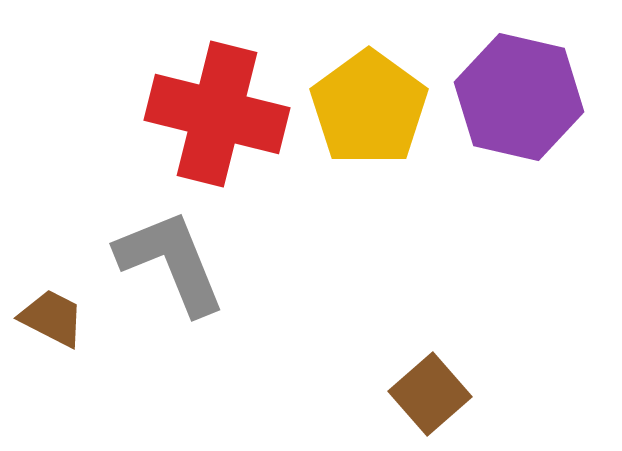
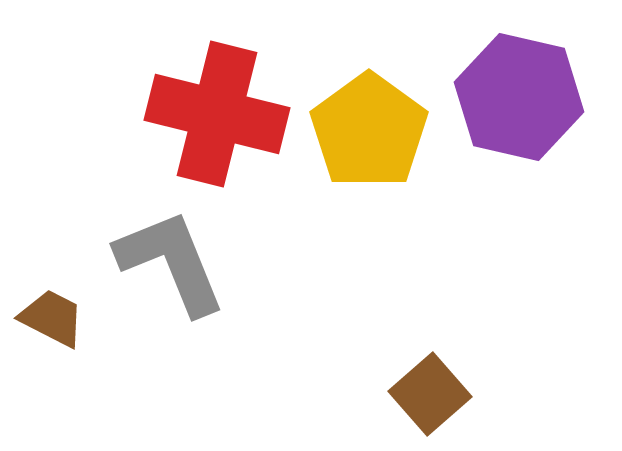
yellow pentagon: moved 23 px down
